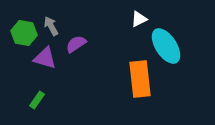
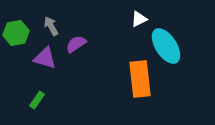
green hexagon: moved 8 px left; rotated 20 degrees counterclockwise
